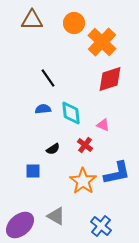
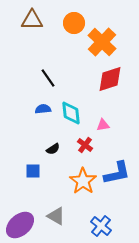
pink triangle: rotated 32 degrees counterclockwise
